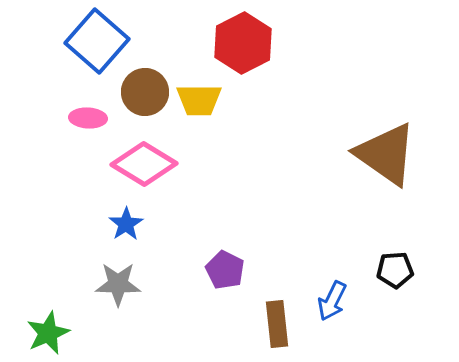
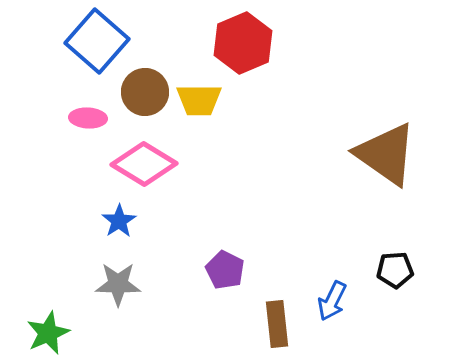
red hexagon: rotated 4 degrees clockwise
blue star: moved 7 px left, 3 px up
